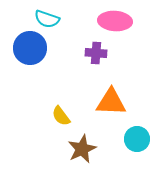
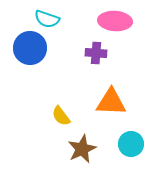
cyan circle: moved 6 px left, 5 px down
